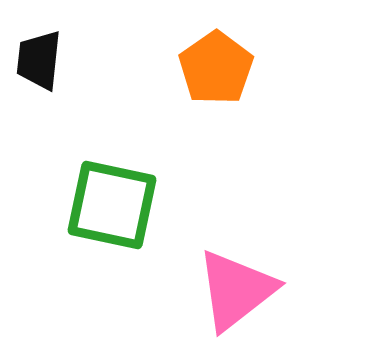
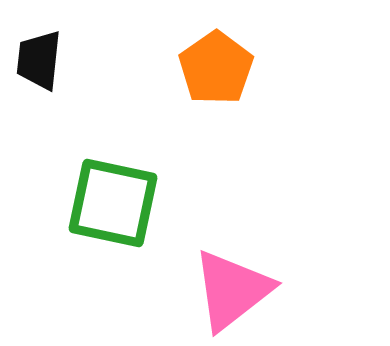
green square: moved 1 px right, 2 px up
pink triangle: moved 4 px left
